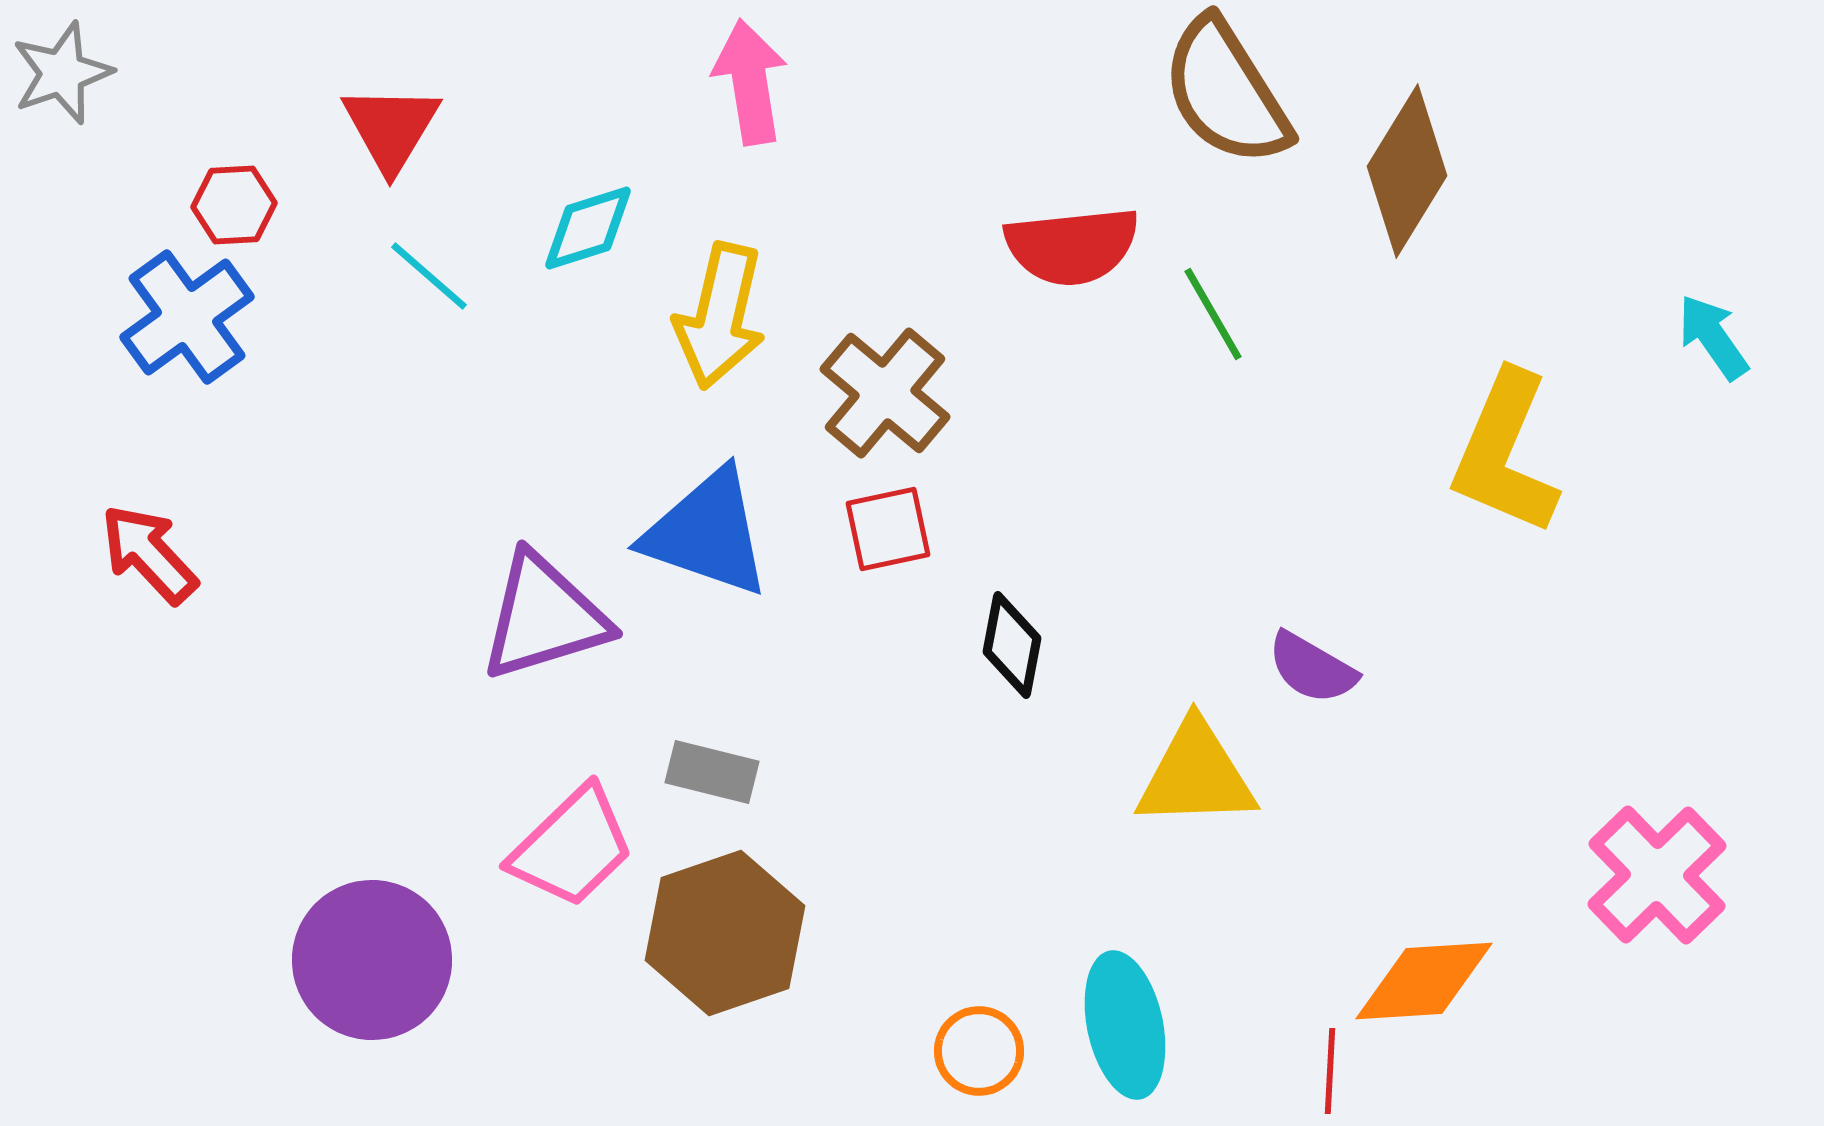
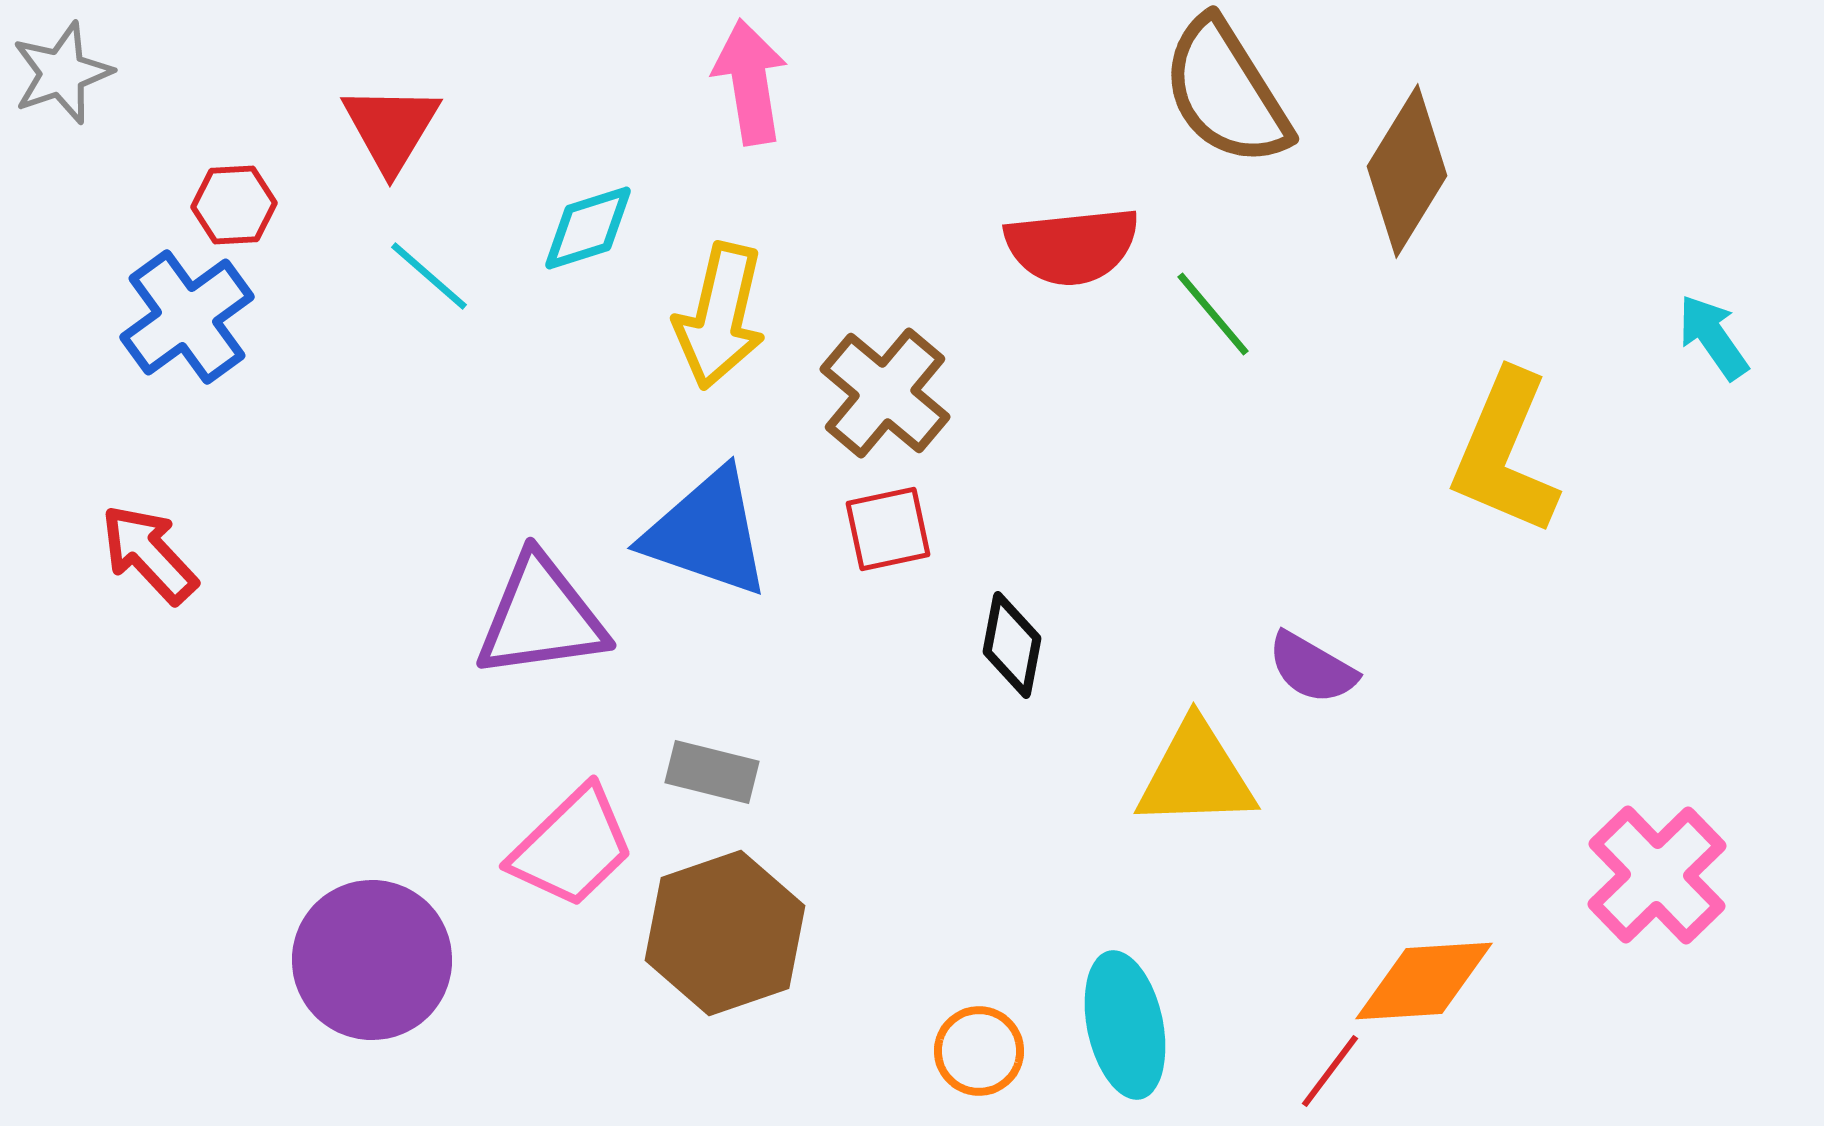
green line: rotated 10 degrees counterclockwise
purple triangle: moved 3 px left; rotated 9 degrees clockwise
red line: rotated 34 degrees clockwise
